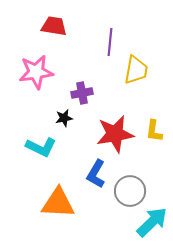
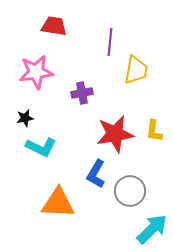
black star: moved 39 px left
cyan arrow: moved 7 px down
